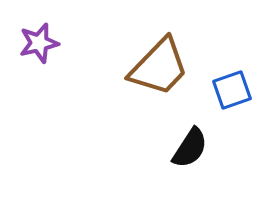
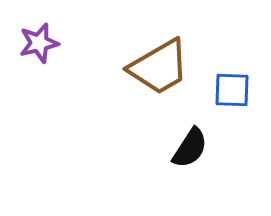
brown trapezoid: rotated 16 degrees clockwise
blue square: rotated 21 degrees clockwise
